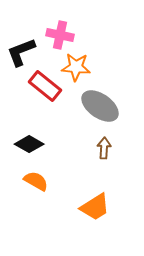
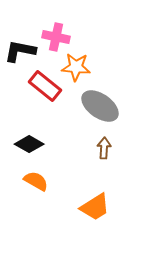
pink cross: moved 4 px left, 2 px down
black L-shape: moved 1 px left, 1 px up; rotated 32 degrees clockwise
